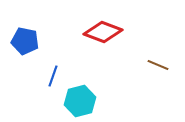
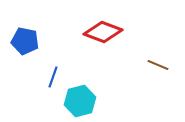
blue line: moved 1 px down
